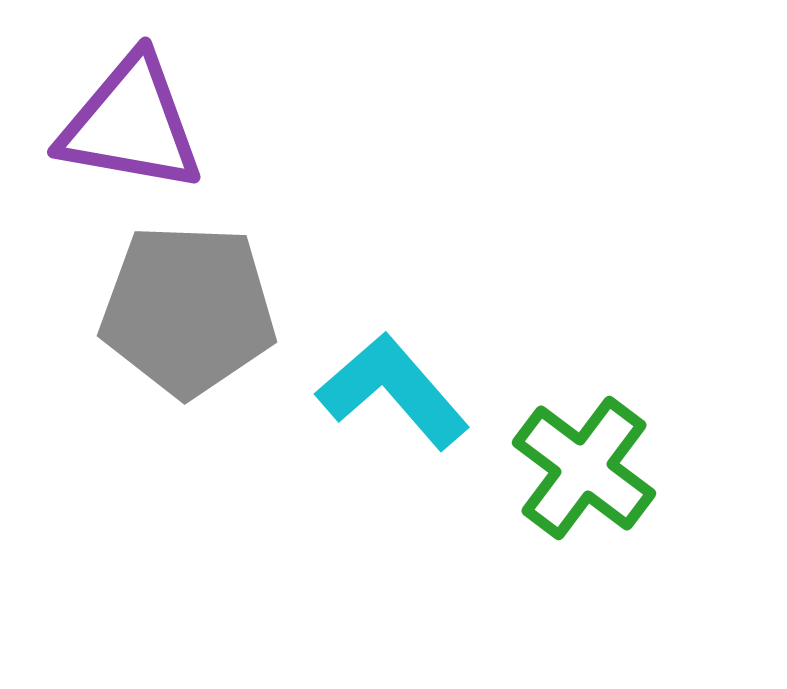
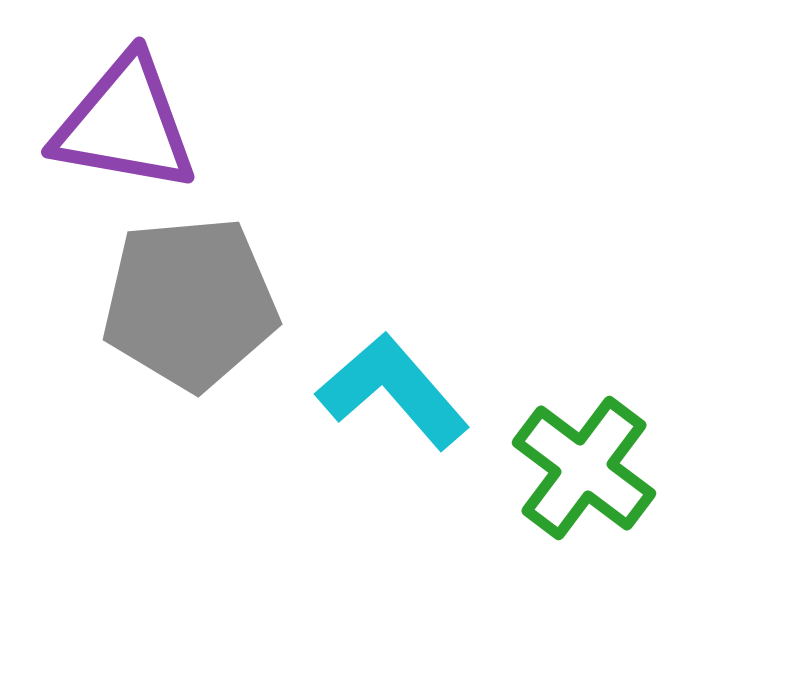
purple triangle: moved 6 px left
gray pentagon: moved 2 px right, 7 px up; rotated 7 degrees counterclockwise
